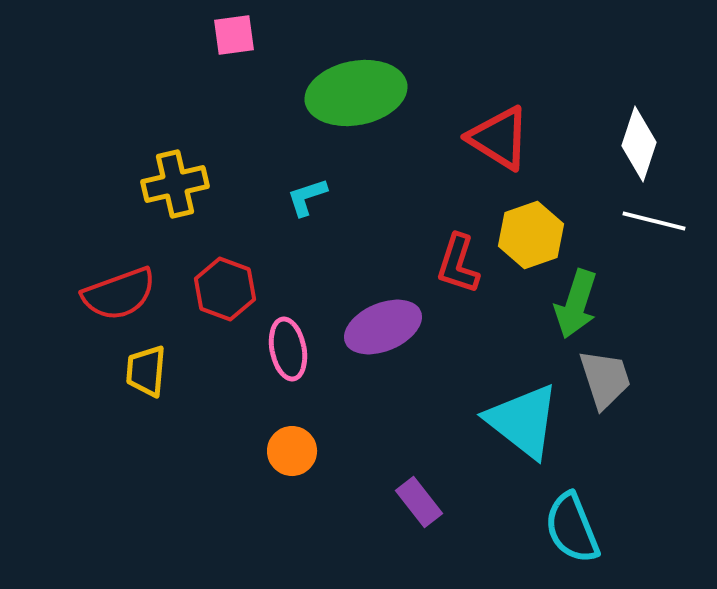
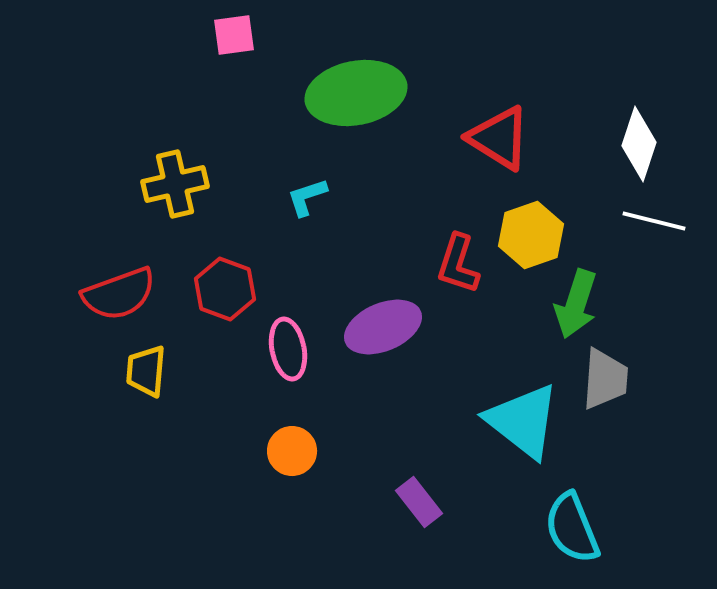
gray trapezoid: rotated 22 degrees clockwise
